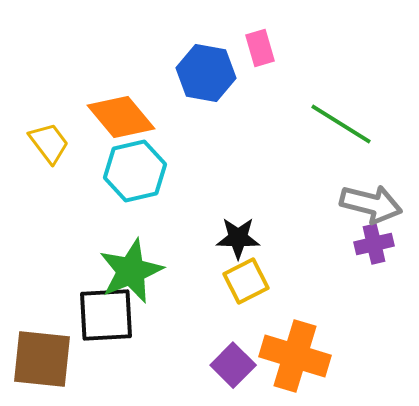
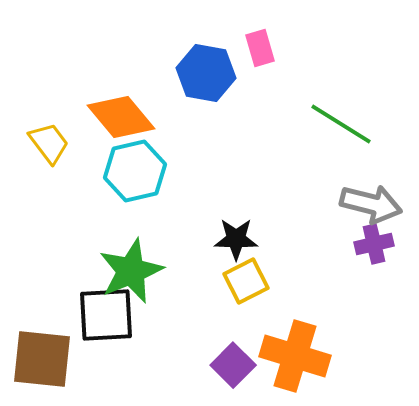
black star: moved 2 px left, 1 px down
